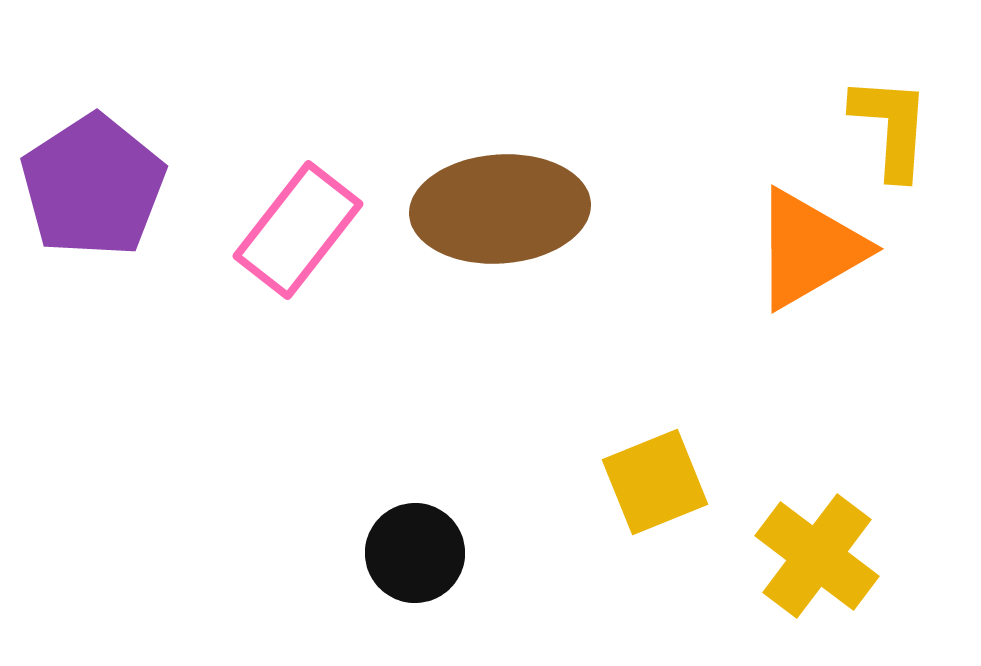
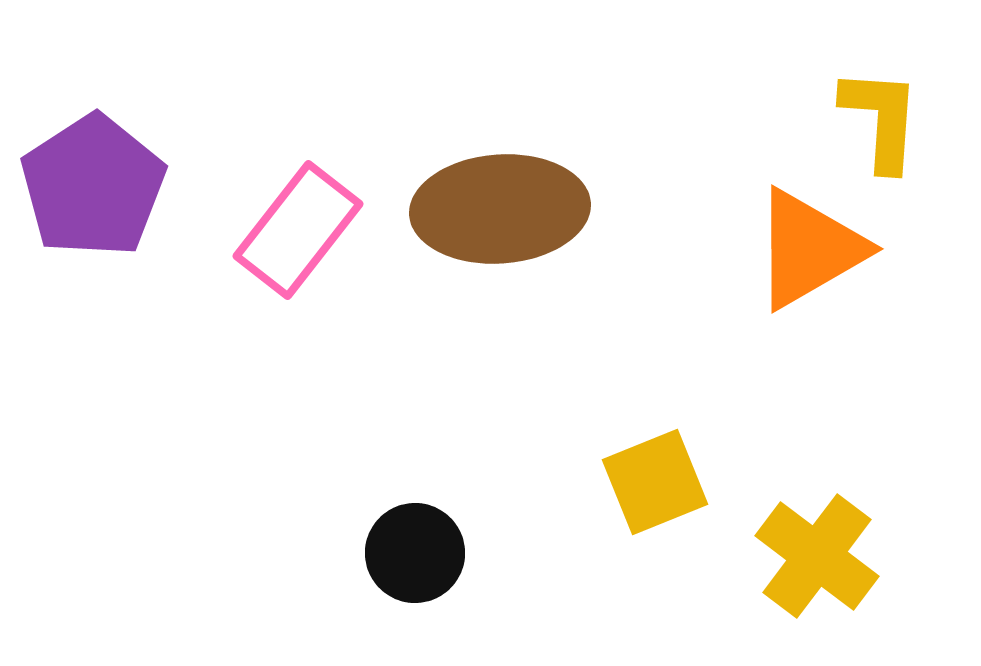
yellow L-shape: moved 10 px left, 8 px up
